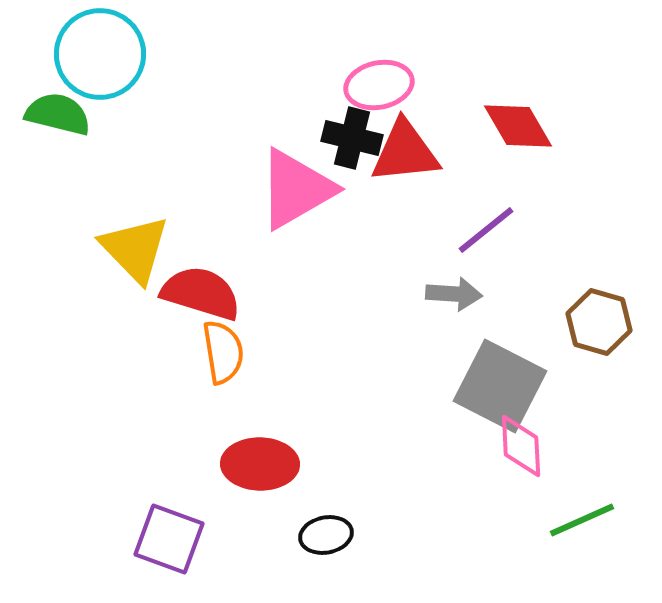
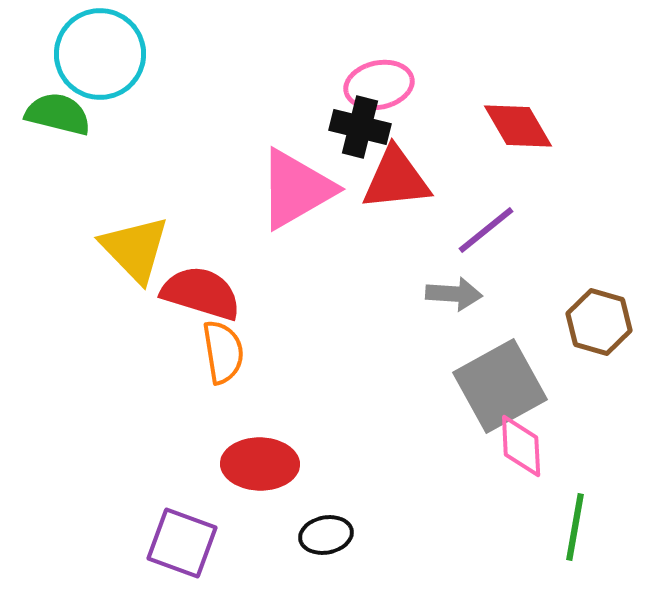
black cross: moved 8 px right, 11 px up
red triangle: moved 9 px left, 27 px down
gray square: rotated 34 degrees clockwise
green line: moved 7 px left, 7 px down; rotated 56 degrees counterclockwise
purple square: moved 13 px right, 4 px down
